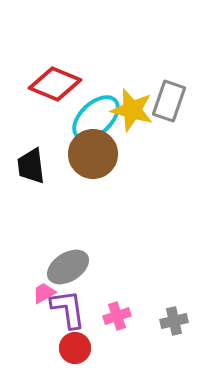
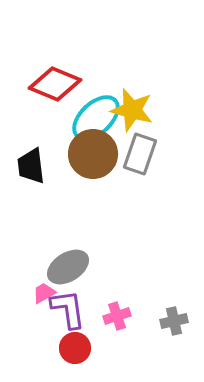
gray rectangle: moved 29 px left, 53 px down
